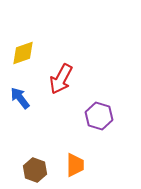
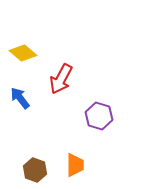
yellow diamond: rotated 60 degrees clockwise
